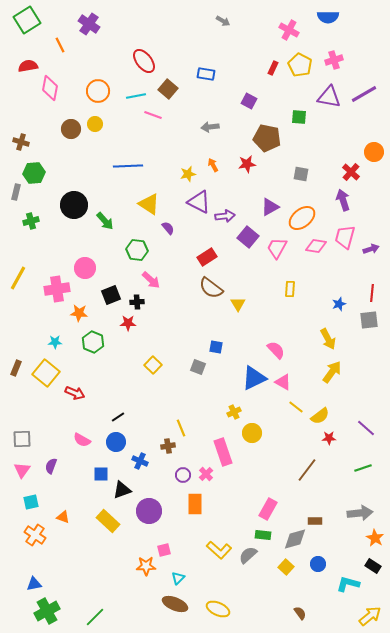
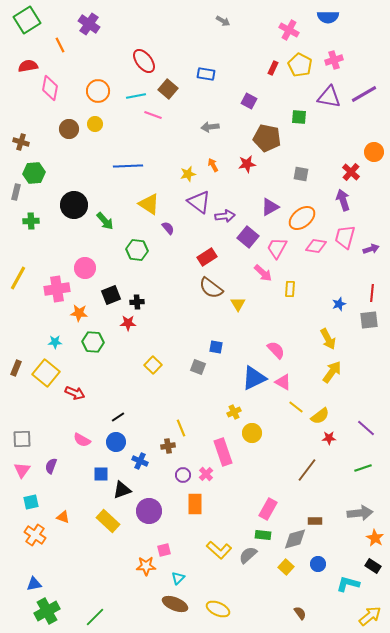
brown circle at (71, 129): moved 2 px left
purple triangle at (199, 202): rotated 10 degrees clockwise
green cross at (31, 221): rotated 14 degrees clockwise
pink arrow at (151, 280): moved 112 px right, 7 px up
green hexagon at (93, 342): rotated 20 degrees counterclockwise
